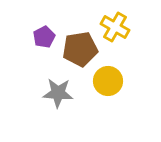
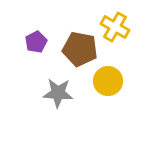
purple pentagon: moved 8 px left, 5 px down
brown pentagon: rotated 20 degrees clockwise
